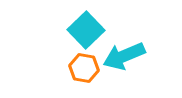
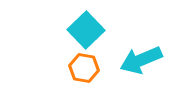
cyan arrow: moved 17 px right, 4 px down
